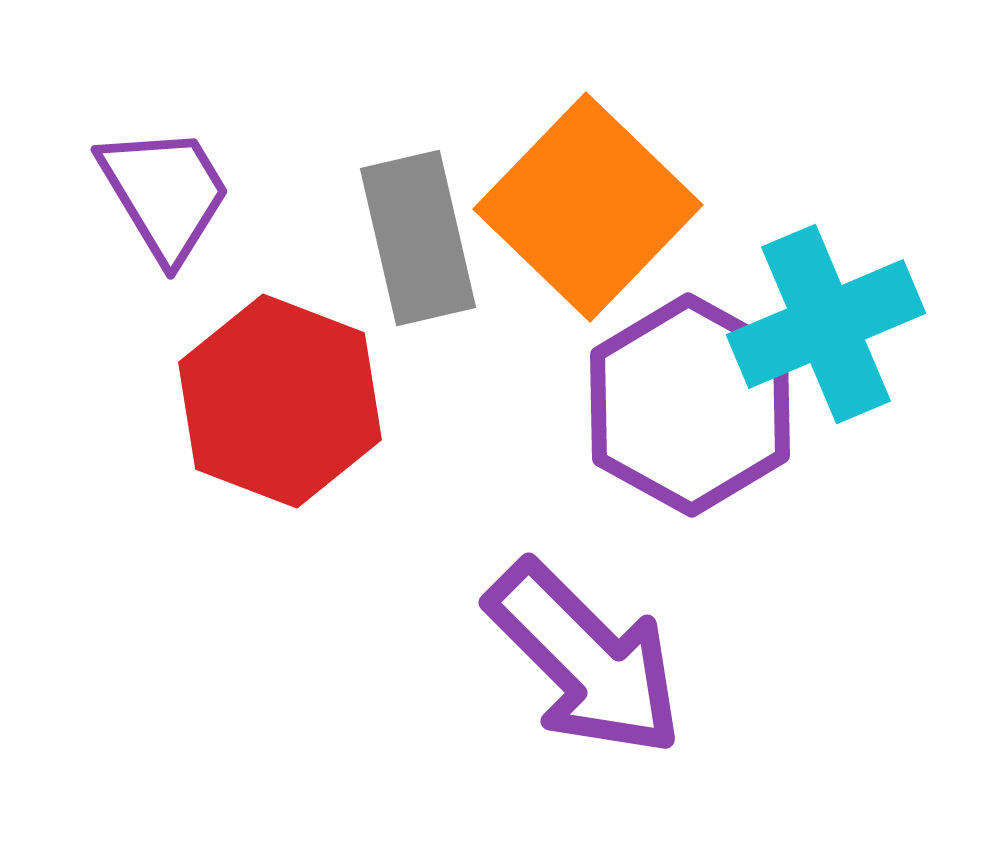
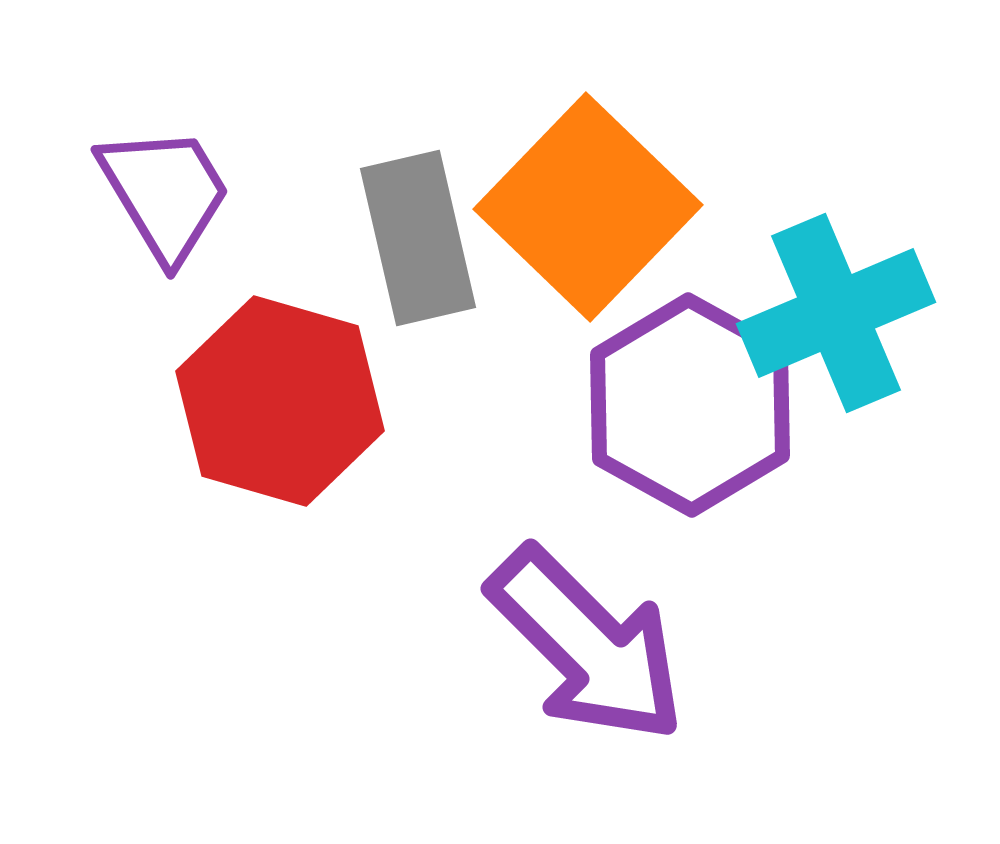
cyan cross: moved 10 px right, 11 px up
red hexagon: rotated 5 degrees counterclockwise
purple arrow: moved 2 px right, 14 px up
